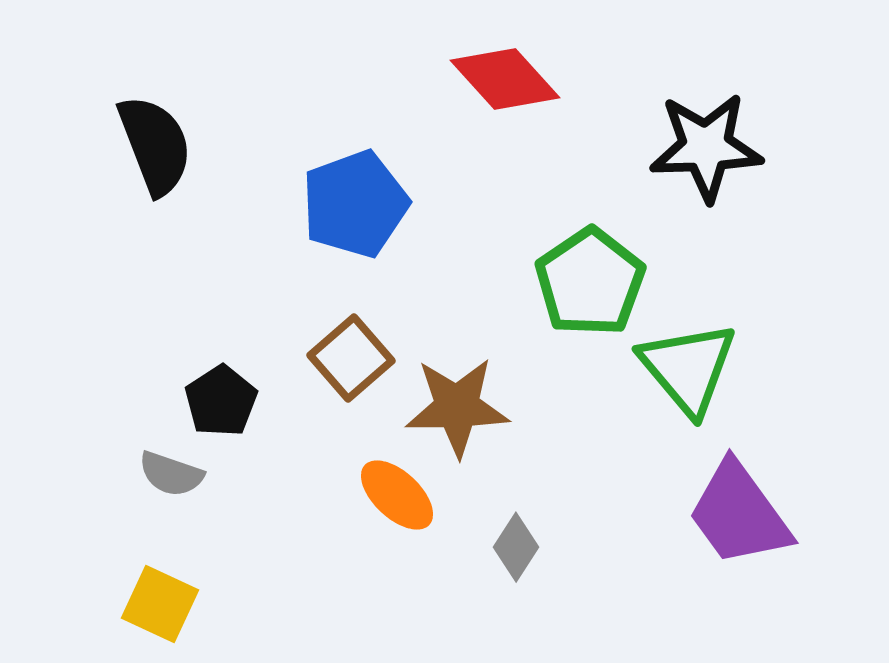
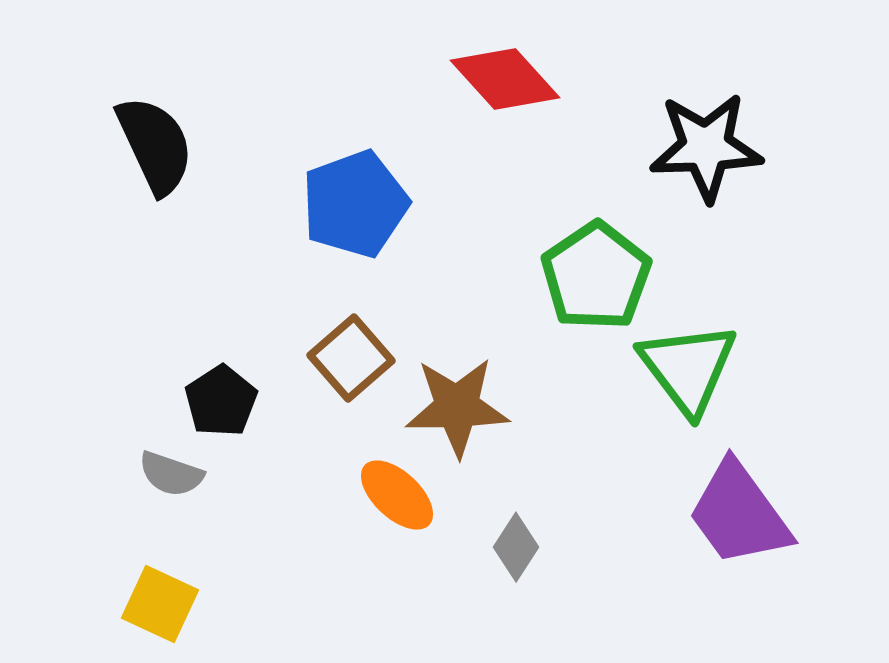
black semicircle: rotated 4 degrees counterclockwise
green pentagon: moved 6 px right, 6 px up
green triangle: rotated 3 degrees clockwise
